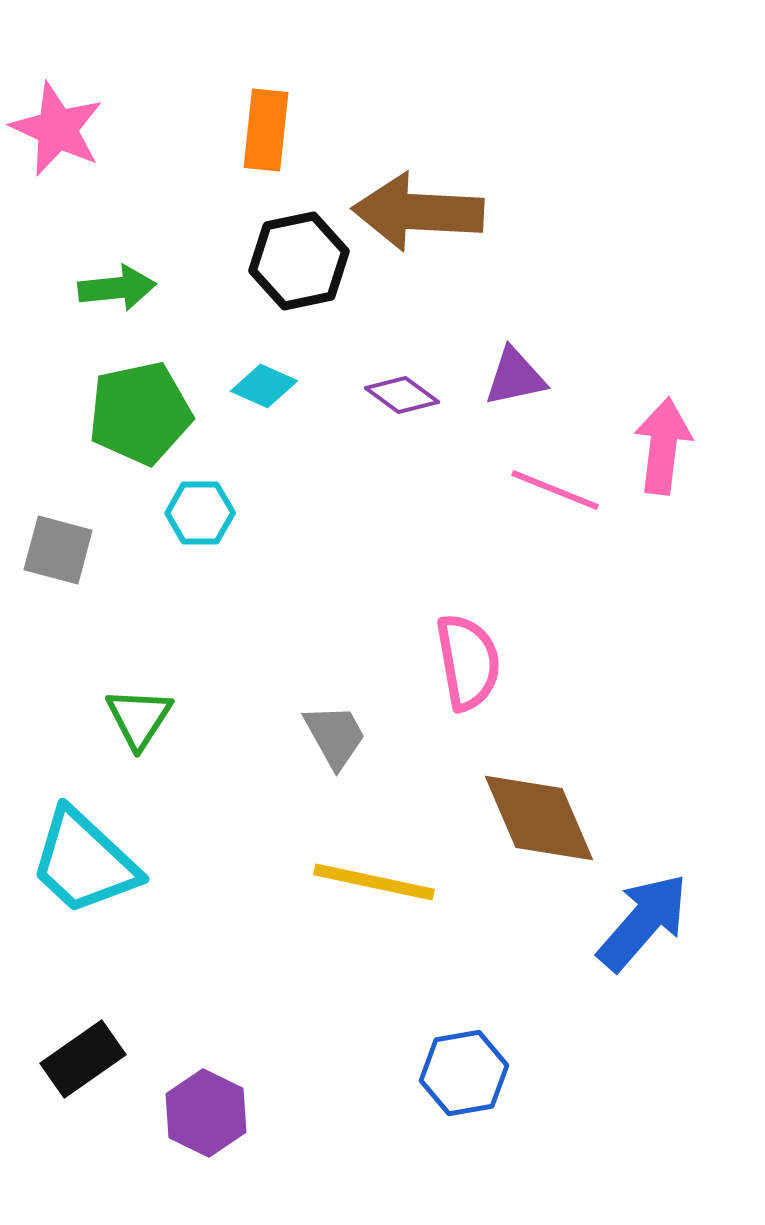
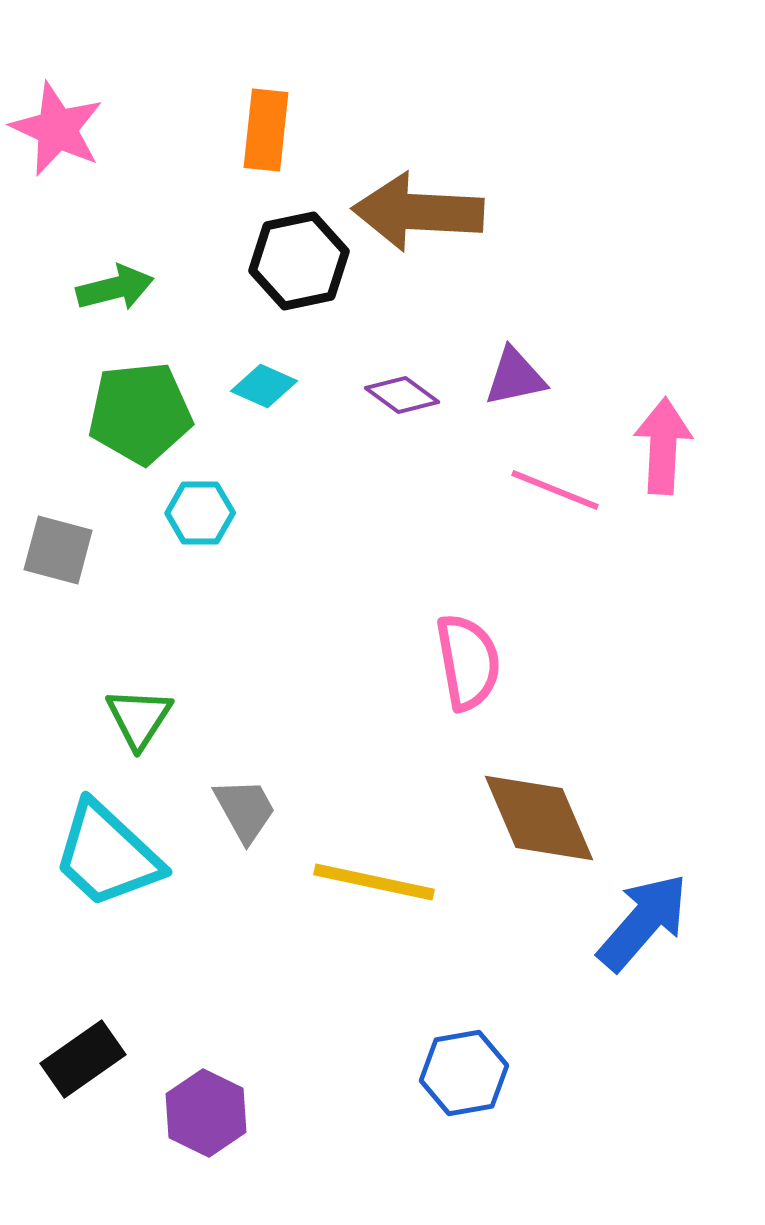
green arrow: moved 2 px left; rotated 8 degrees counterclockwise
green pentagon: rotated 6 degrees clockwise
pink arrow: rotated 4 degrees counterclockwise
gray trapezoid: moved 90 px left, 74 px down
cyan trapezoid: moved 23 px right, 7 px up
